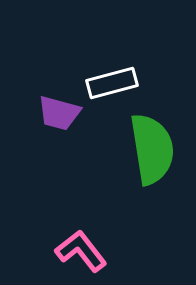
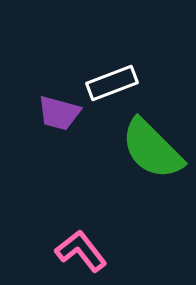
white rectangle: rotated 6 degrees counterclockwise
green semicircle: rotated 144 degrees clockwise
